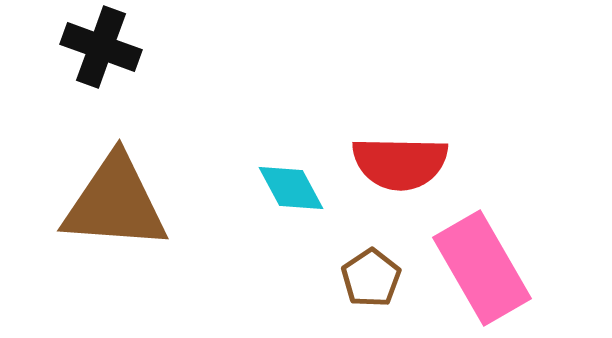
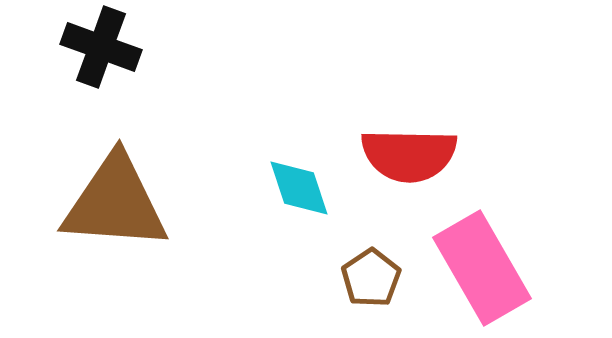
red semicircle: moved 9 px right, 8 px up
cyan diamond: moved 8 px right; rotated 10 degrees clockwise
